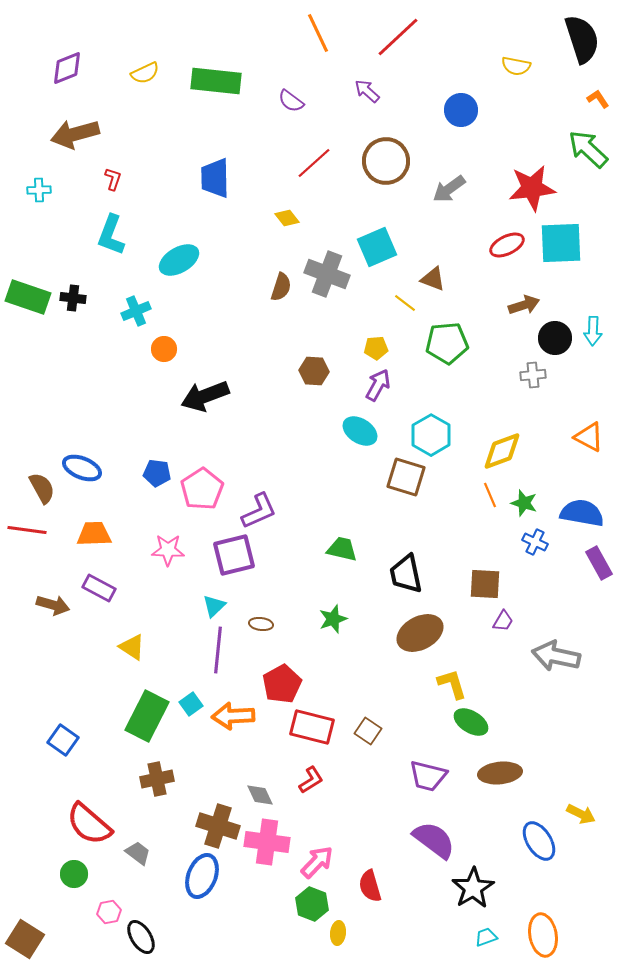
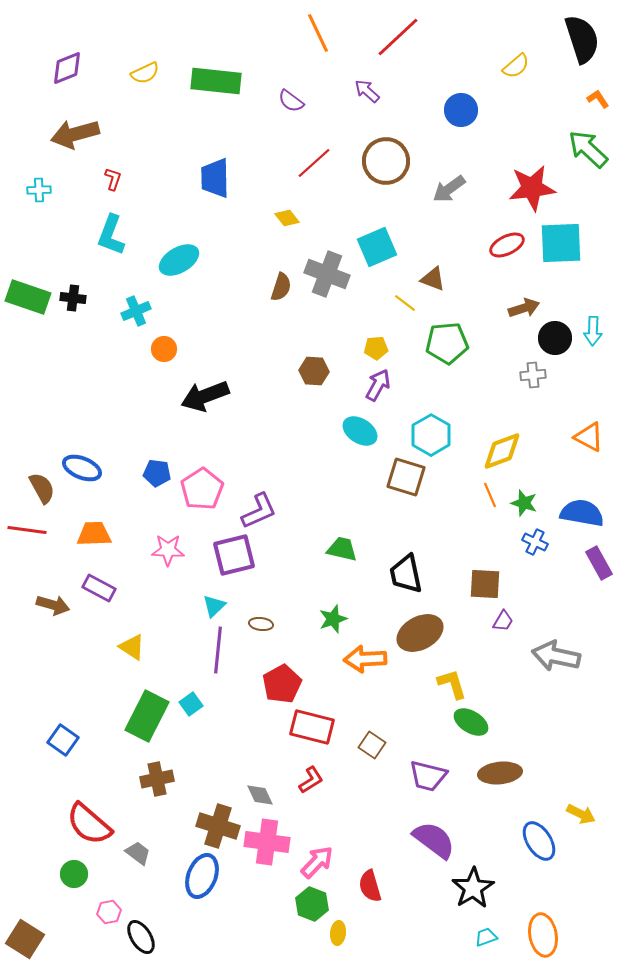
yellow semicircle at (516, 66): rotated 52 degrees counterclockwise
brown arrow at (524, 305): moved 3 px down
orange arrow at (233, 716): moved 132 px right, 57 px up
brown square at (368, 731): moved 4 px right, 14 px down
